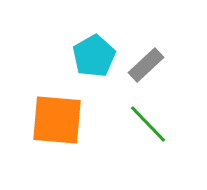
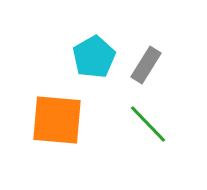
cyan pentagon: moved 1 px down
gray rectangle: rotated 15 degrees counterclockwise
